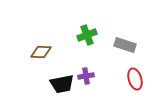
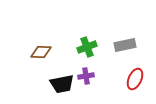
green cross: moved 12 px down
gray rectangle: rotated 30 degrees counterclockwise
red ellipse: rotated 40 degrees clockwise
